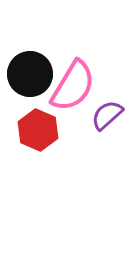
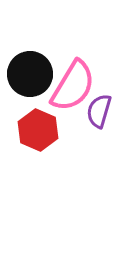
purple semicircle: moved 8 px left, 4 px up; rotated 32 degrees counterclockwise
